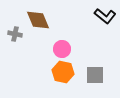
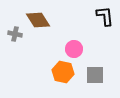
black L-shape: rotated 135 degrees counterclockwise
brown diamond: rotated 10 degrees counterclockwise
pink circle: moved 12 px right
